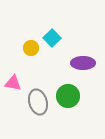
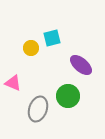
cyan square: rotated 30 degrees clockwise
purple ellipse: moved 2 px left, 2 px down; rotated 40 degrees clockwise
pink triangle: rotated 12 degrees clockwise
gray ellipse: moved 7 px down; rotated 35 degrees clockwise
